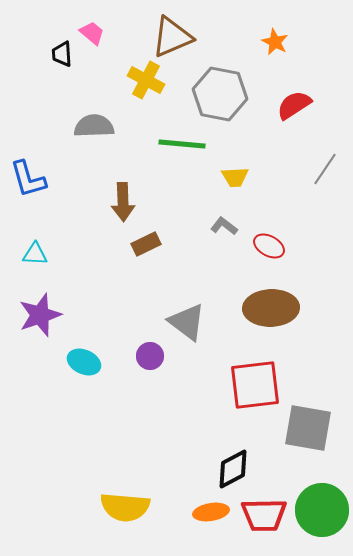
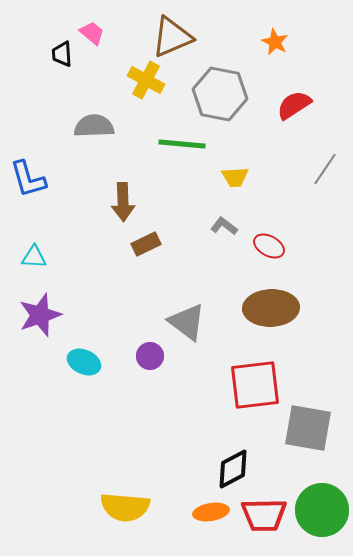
cyan triangle: moved 1 px left, 3 px down
